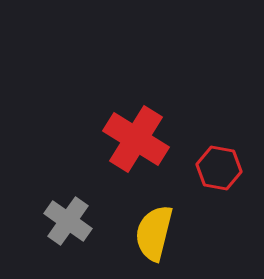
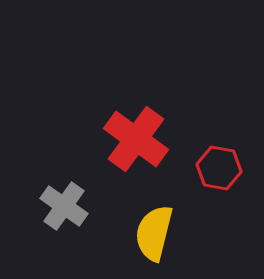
red cross: rotated 4 degrees clockwise
gray cross: moved 4 px left, 15 px up
